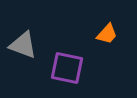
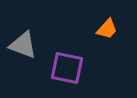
orange trapezoid: moved 5 px up
